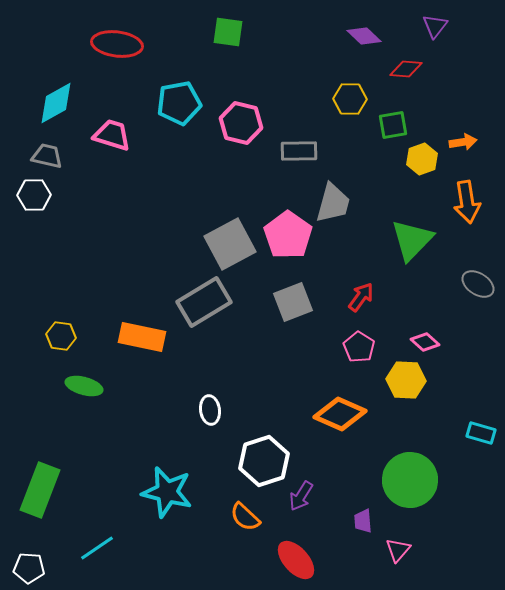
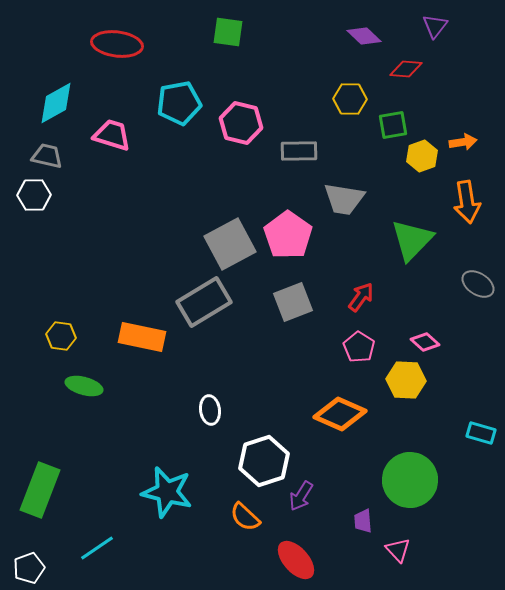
yellow hexagon at (422, 159): moved 3 px up
gray trapezoid at (333, 203): moved 11 px right, 4 px up; rotated 84 degrees clockwise
pink triangle at (398, 550): rotated 24 degrees counterclockwise
white pentagon at (29, 568): rotated 24 degrees counterclockwise
